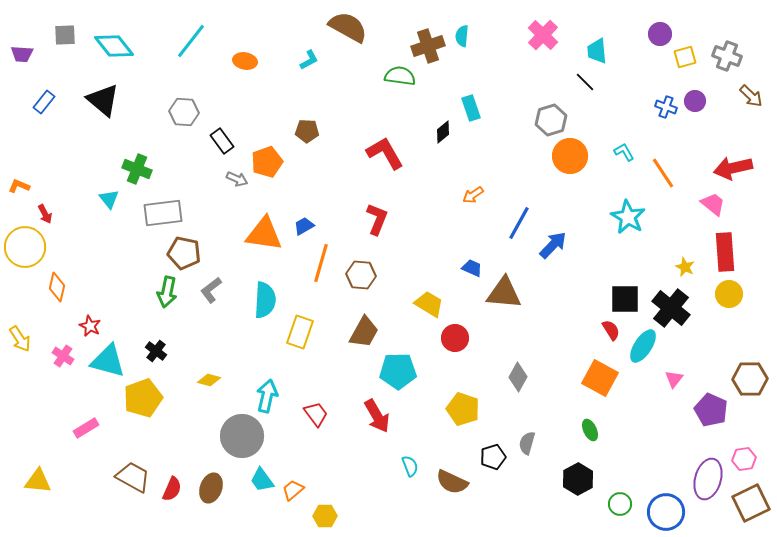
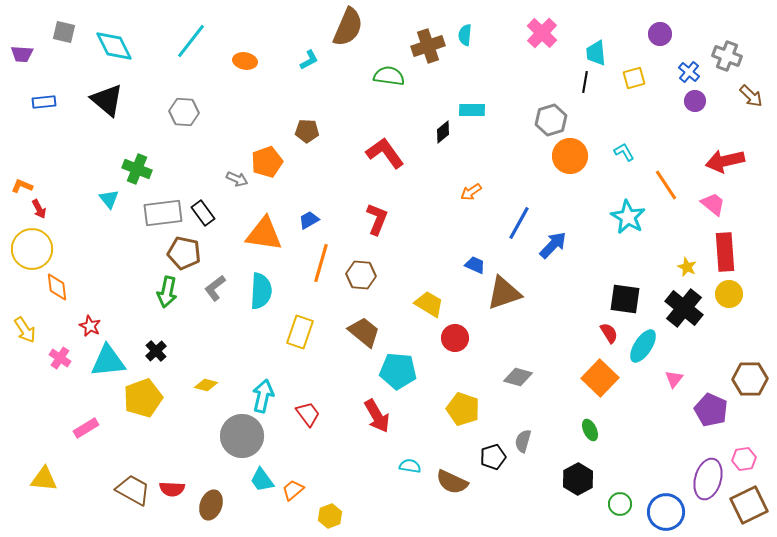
brown semicircle at (348, 27): rotated 84 degrees clockwise
gray square at (65, 35): moved 1 px left, 3 px up; rotated 15 degrees clockwise
pink cross at (543, 35): moved 1 px left, 2 px up
cyan semicircle at (462, 36): moved 3 px right, 1 px up
cyan diamond at (114, 46): rotated 12 degrees clockwise
cyan trapezoid at (597, 51): moved 1 px left, 2 px down
yellow square at (685, 57): moved 51 px left, 21 px down
green semicircle at (400, 76): moved 11 px left
black line at (585, 82): rotated 55 degrees clockwise
black triangle at (103, 100): moved 4 px right
blue rectangle at (44, 102): rotated 45 degrees clockwise
blue cross at (666, 107): moved 23 px right, 35 px up; rotated 20 degrees clockwise
cyan rectangle at (471, 108): moved 1 px right, 2 px down; rotated 70 degrees counterclockwise
black rectangle at (222, 141): moved 19 px left, 72 px down
red L-shape at (385, 153): rotated 6 degrees counterclockwise
red arrow at (733, 168): moved 8 px left, 7 px up
orange line at (663, 173): moved 3 px right, 12 px down
orange L-shape at (19, 186): moved 3 px right
orange arrow at (473, 195): moved 2 px left, 3 px up
red arrow at (45, 214): moved 6 px left, 5 px up
blue trapezoid at (304, 226): moved 5 px right, 6 px up
yellow circle at (25, 247): moved 7 px right, 2 px down
yellow star at (685, 267): moved 2 px right
blue trapezoid at (472, 268): moved 3 px right, 3 px up
orange diamond at (57, 287): rotated 20 degrees counterclockwise
gray L-shape at (211, 290): moved 4 px right, 2 px up
brown triangle at (504, 293): rotated 24 degrees counterclockwise
black square at (625, 299): rotated 8 degrees clockwise
cyan semicircle at (265, 300): moved 4 px left, 9 px up
black cross at (671, 308): moved 13 px right
red semicircle at (611, 330): moved 2 px left, 3 px down
brown trapezoid at (364, 332): rotated 80 degrees counterclockwise
yellow arrow at (20, 339): moved 5 px right, 9 px up
black cross at (156, 351): rotated 10 degrees clockwise
pink cross at (63, 356): moved 3 px left, 2 px down
cyan triangle at (108, 361): rotated 21 degrees counterclockwise
cyan pentagon at (398, 371): rotated 6 degrees clockwise
gray diamond at (518, 377): rotated 76 degrees clockwise
orange square at (600, 378): rotated 15 degrees clockwise
yellow diamond at (209, 380): moved 3 px left, 5 px down
cyan arrow at (267, 396): moved 4 px left
red trapezoid at (316, 414): moved 8 px left
gray semicircle at (527, 443): moved 4 px left, 2 px up
cyan semicircle at (410, 466): rotated 60 degrees counterclockwise
brown trapezoid at (133, 477): moved 13 px down
yellow triangle at (38, 481): moved 6 px right, 2 px up
brown ellipse at (211, 488): moved 17 px down
red semicircle at (172, 489): rotated 70 degrees clockwise
brown square at (751, 503): moved 2 px left, 2 px down
yellow hexagon at (325, 516): moved 5 px right; rotated 20 degrees counterclockwise
